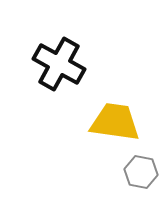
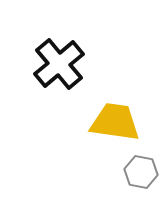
black cross: rotated 21 degrees clockwise
